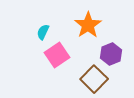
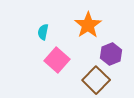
cyan semicircle: rotated 14 degrees counterclockwise
pink square: moved 5 px down; rotated 15 degrees counterclockwise
brown square: moved 2 px right, 1 px down
